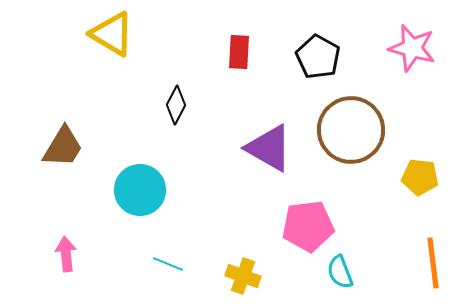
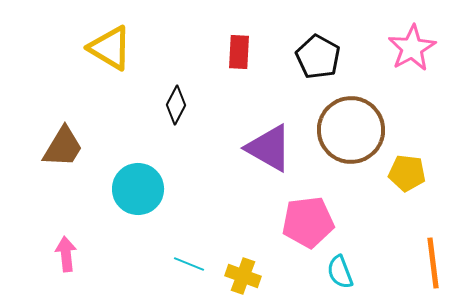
yellow triangle: moved 2 px left, 14 px down
pink star: rotated 27 degrees clockwise
yellow pentagon: moved 13 px left, 4 px up
cyan circle: moved 2 px left, 1 px up
pink pentagon: moved 4 px up
cyan line: moved 21 px right
